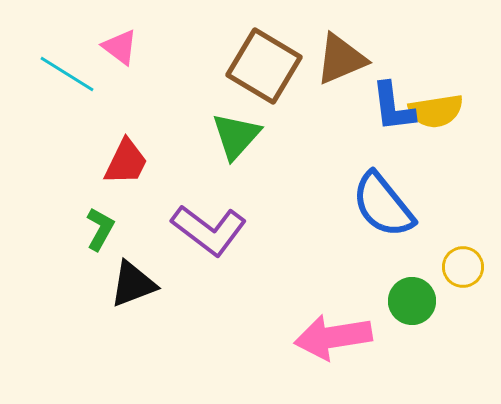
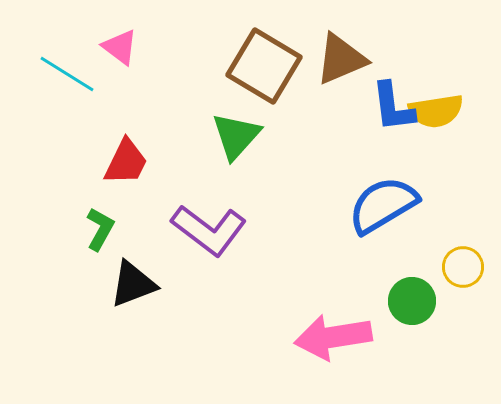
blue semicircle: rotated 98 degrees clockwise
